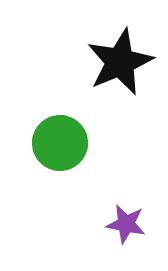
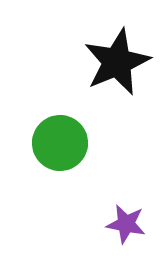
black star: moved 3 px left
